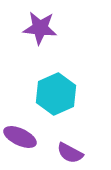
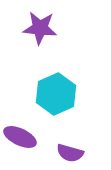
purple semicircle: rotated 12 degrees counterclockwise
